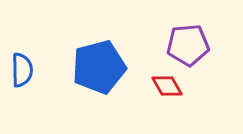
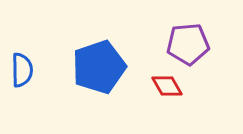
purple pentagon: moved 1 px up
blue pentagon: rotated 4 degrees counterclockwise
